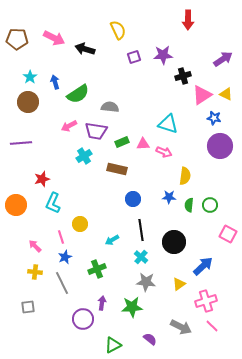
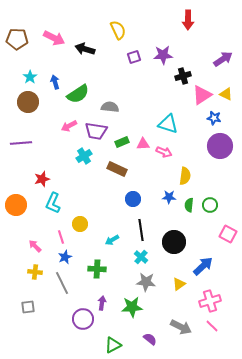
brown rectangle at (117, 169): rotated 12 degrees clockwise
green cross at (97, 269): rotated 24 degrees clockwise
pink cross at (206, 301): moved 4 px right
